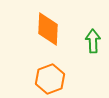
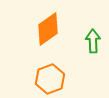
orange diamond: rotated 52 degrees clockwise
